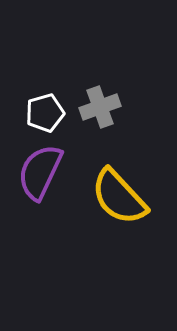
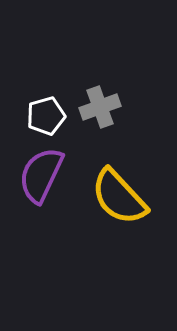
white pentagon: moved 1 px right, 3 px down
purple semicircle: moved 1 px right, 3 px down
